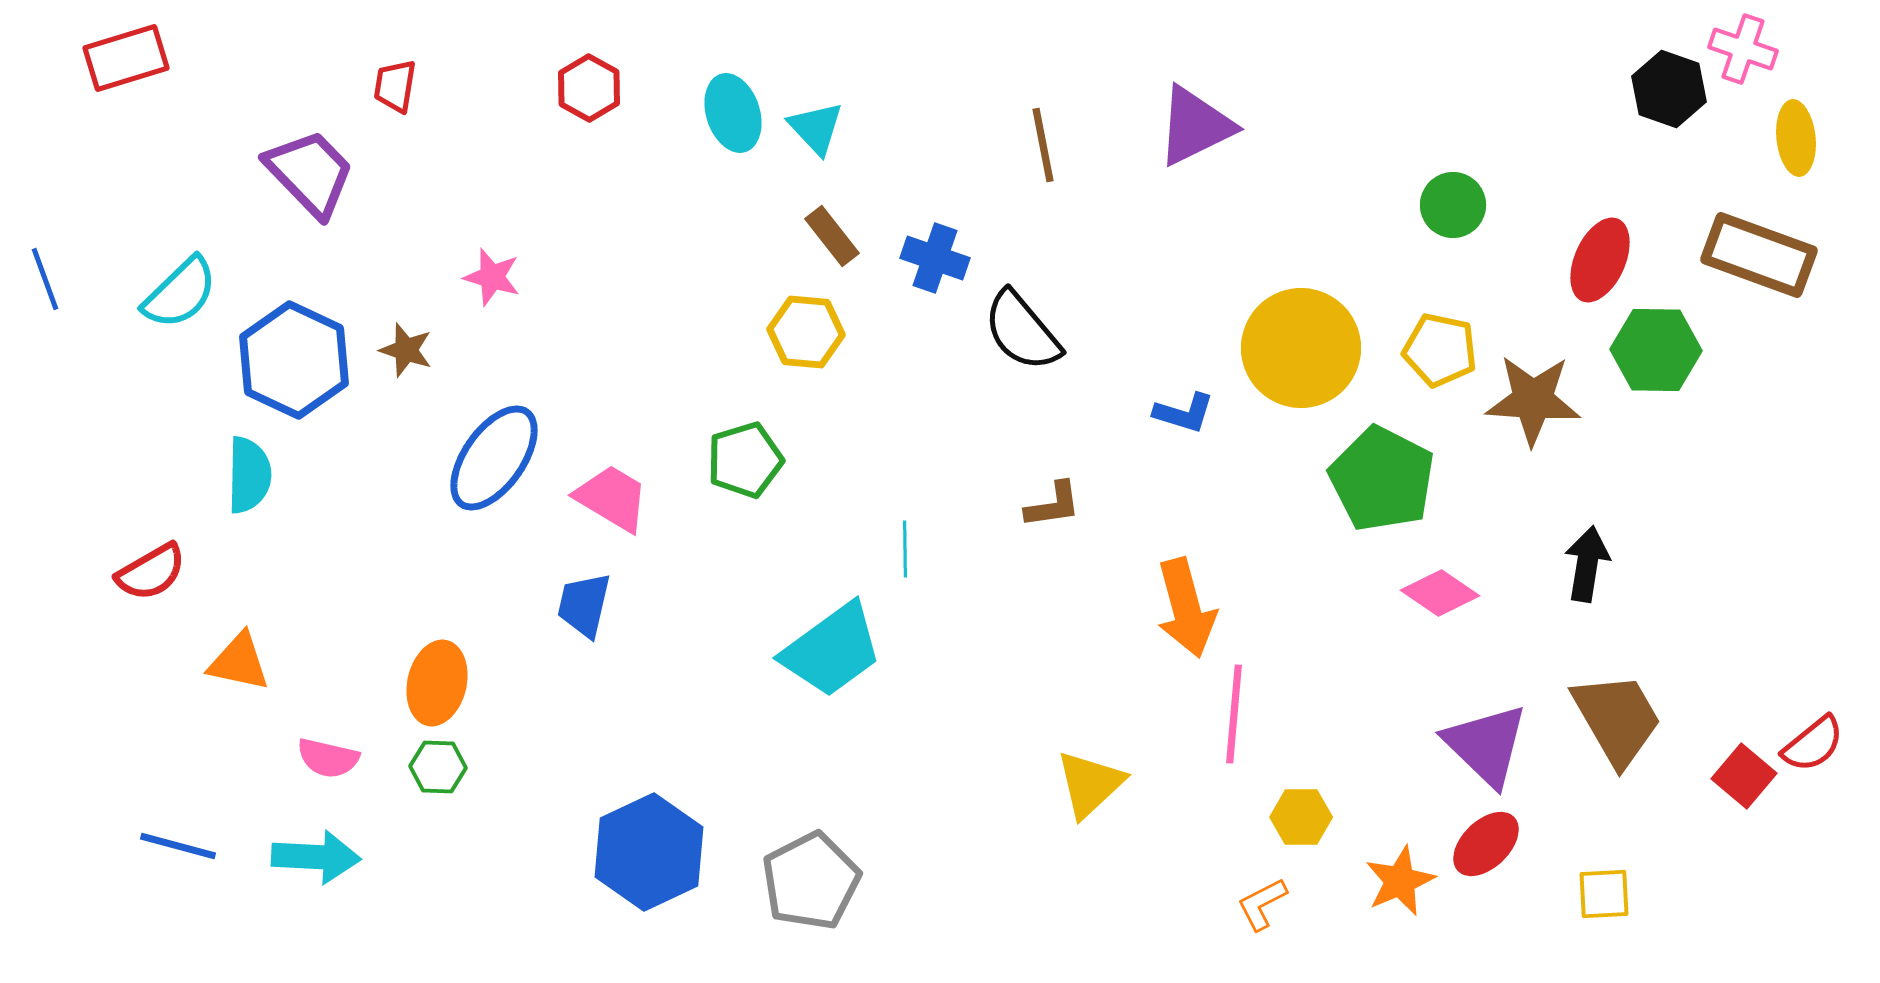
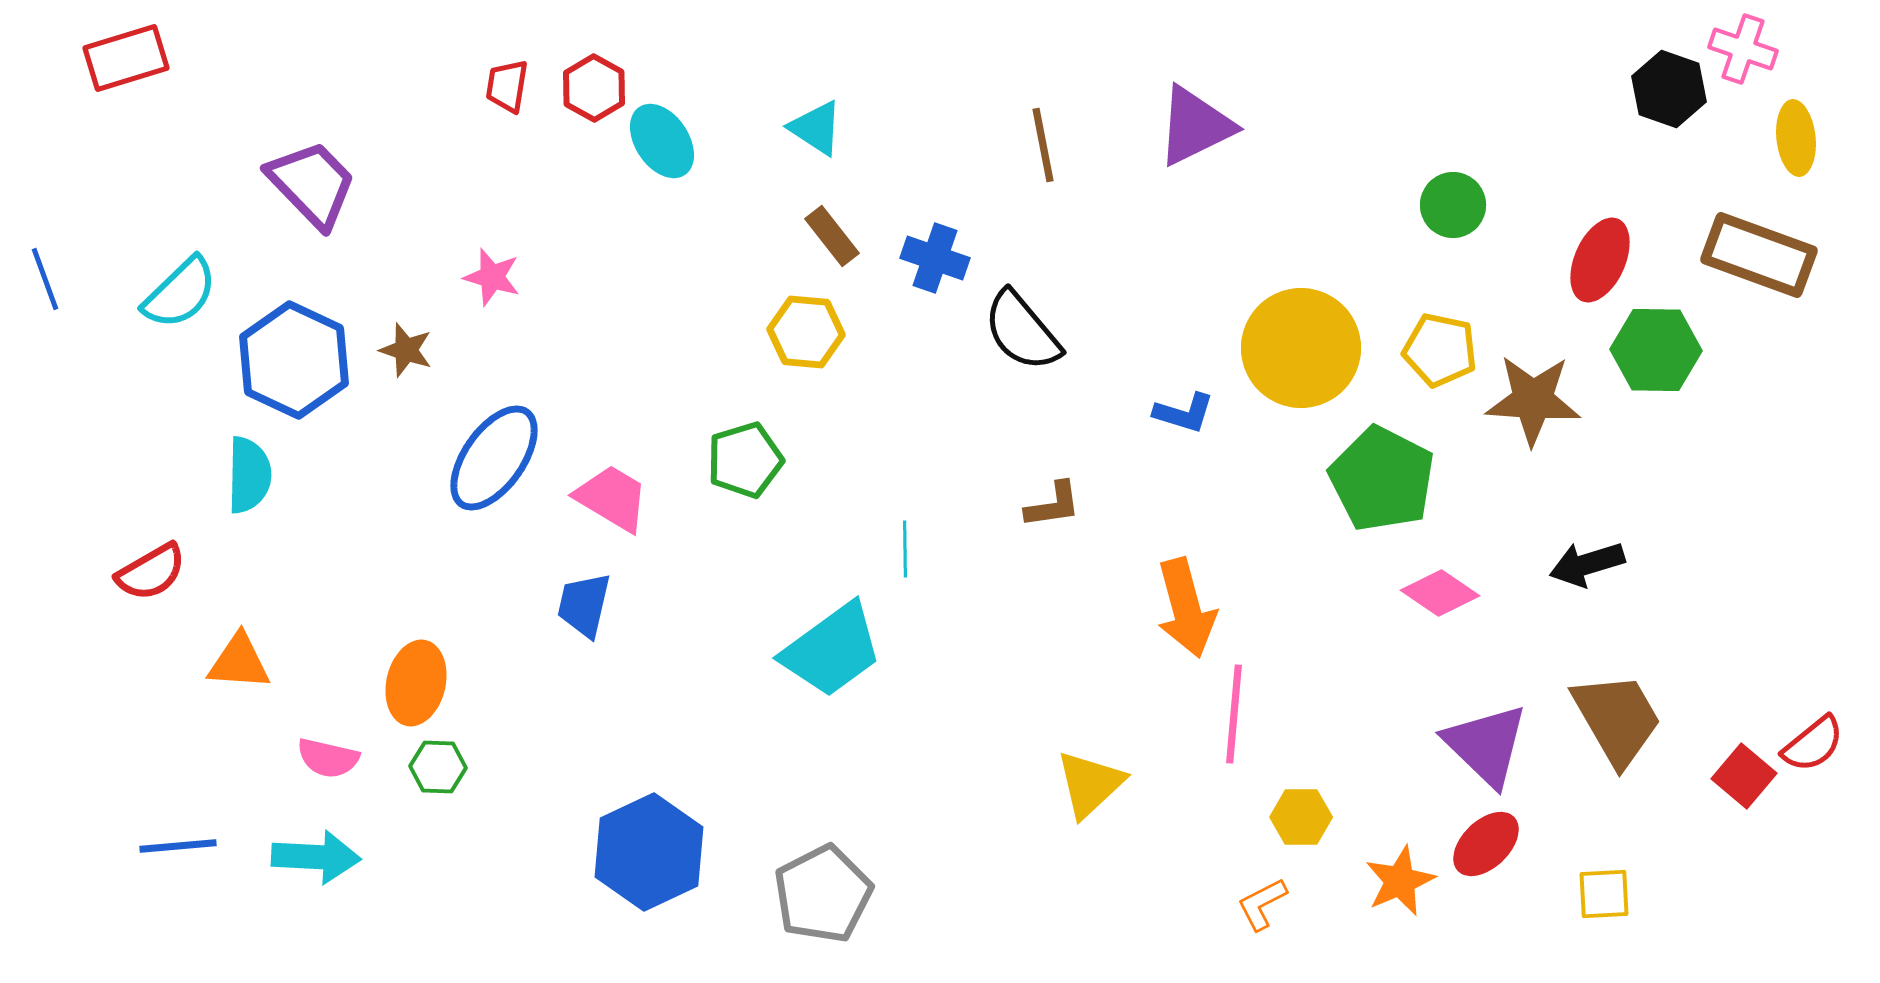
red trapezoid at (395, 86): moved 112 px right
red hexagon at (589, 88): moved 5 px right
cyan ellipse at (733, 113): moved 71 px left, 28 px down; rotated 16 degrees counterclockwise
cyan triangle at (816, 128): rotated 14 degrees counterclockwise
purple trapezoid at (310, 173): moved 2 px right, 11 px down
black arrow at (1587, 564): rotated 116 degrees counterclockwise
orange triangle at (239, 662): rotated 8 degrees counterclockwise
orange ellipse at (437, 683): moved 21 px left
blue line at (178, 846): rotated 20 degrees counterclockwise
gray pentagon at (811, 881): moved 12 px right, 13 px down
